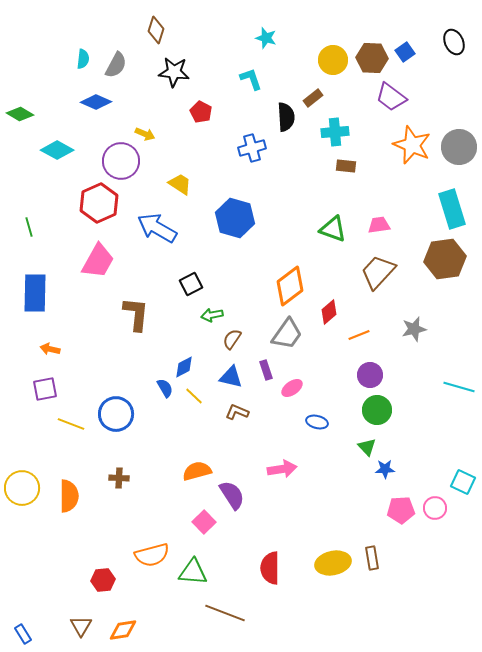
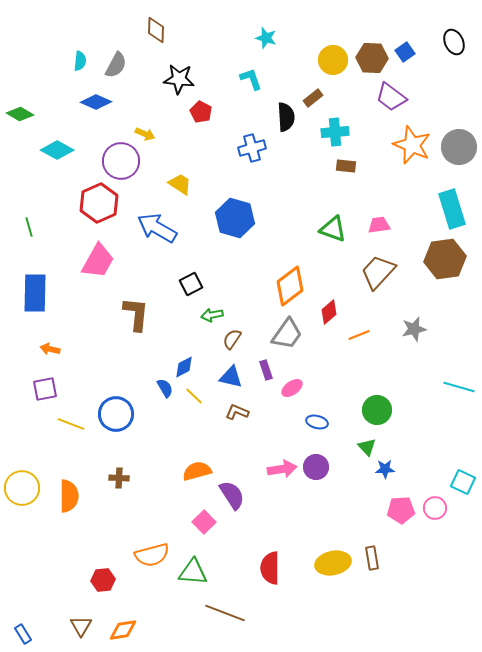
brown diamond at (156, 30): rotated 16 degrees counterclockwise
cyan semicircle at (83, 59): moved 3 px left, 2 px down
black star at (174, 72): moved 5 px right, 7 px down
purple circle at (370, 375): moved 54 px left, 92 px down
